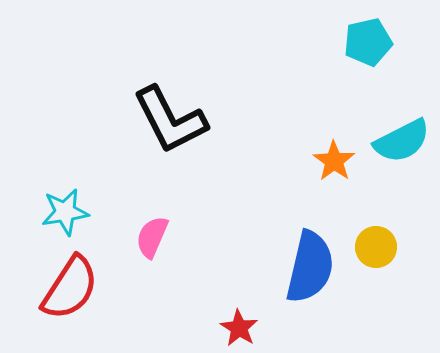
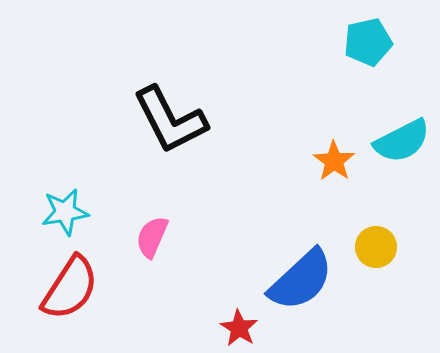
blue semicircle: moved 9 px left, 13 px down; rotated 34 degrees clockwise
